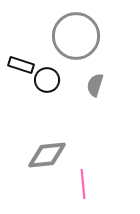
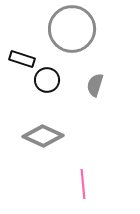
gray circle: moved 4 px left, 7 px up
black rectangle: moved 1 px right, 6 px up
gray diamond: moved 4 px left, 19 px up; rotated 30 degrees clockwise
